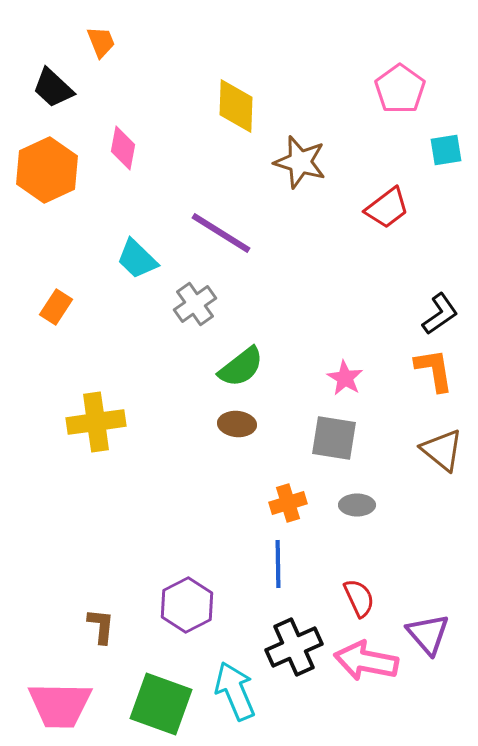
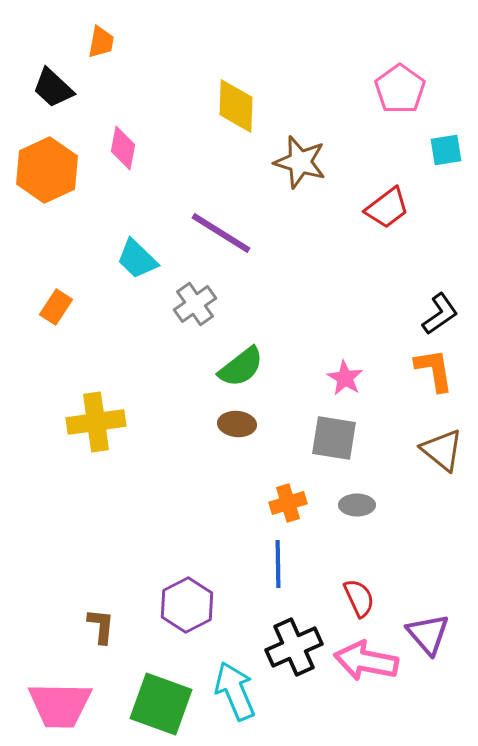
orange trapezoid: rotated 32 degrees clockwise
